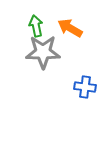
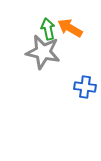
green arrow: moved 12 px right, 3 px down
gray star: rotated 12 degrees clockwise
